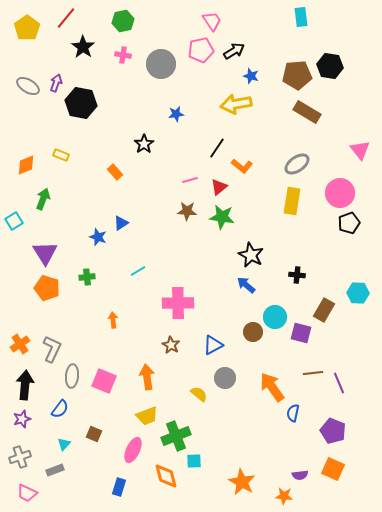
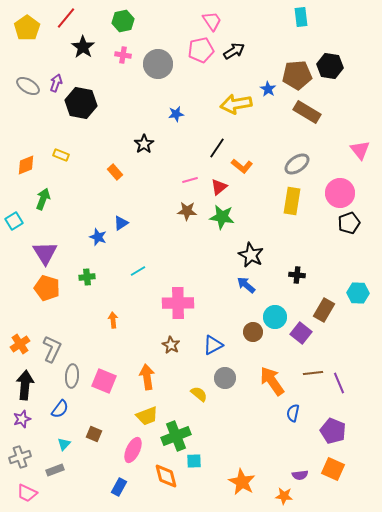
gray circle at (161, 64): moved 3 px left
blue star at (251, 76): moved 17 px right, 13 px down; rotated 14 degrees clockwise
purple square at (301, 333): rotated 25 degrees clockwise
orange arrow at (272, 387): moved 6 px up
blue rectangle at (119, 487): rotated 12 degrees clockwise
